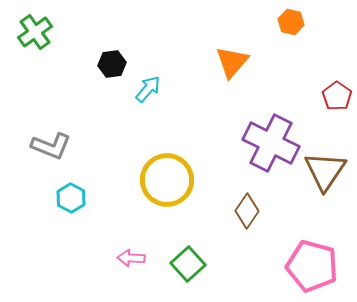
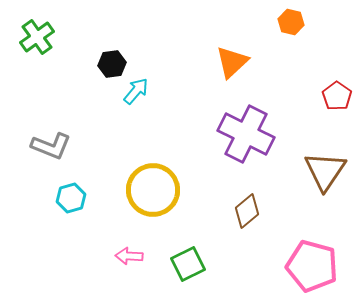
green cross: moved 2 px right, 5 px down
orange triangle: rotated 6 degrees clockwise
cyan arrow: moved 12 px left, 2 px down
purple cross: moved 25 px left, 9 px up
yellow circle: moved 14 px left, 10 px down
cyan hexagon: rotated 16 degrees clockwise
brown diamond: rotated 16 degrees clockwise
pink arrow: moved 2 px left, 2 px up
green square: rotated 16 degrees clockwise
